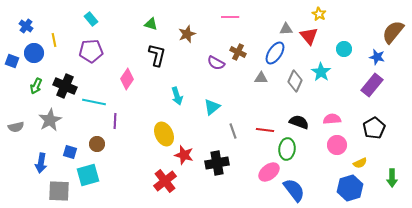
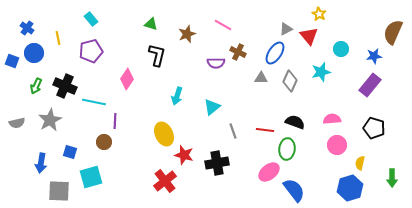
pink line at (230, 17): moved 7 px left, 8 px down; rotated 30 degrees clockwise
blue cross at (26, 26): moved 1 px right, 2 px down
gray triangle at (286, 29): rotated 24 degrees counterclockwise
brown semicircle at (393, 32): rotated 15 degrees counterclockwise
yellow line at (54, 40): moved 4 px right, 2 px up
cyan circle at (344, 49): moved 3 px left
purple pentagon at (91, 51): rotated 10 degrees counterclockwise
blue star at (377, 57): moved 3 px left, 1 px up; rotated 21 degrees counterclockwise
purple semicircle at (216, 63): rotated 30 degrees counterclockwise
cyan star at (321, 72): rotated 24 degrees clockwise
gray diamond at (295, 81): moved 5 px left
purple rectangle at (372, 85): moved 2 px left
cyan arrow at (177, 96): rotated 36 degrees clockwise
black semicircle at (299, 122): moved 4 px left
gray semicircle at (16, 127): moved 1 px right, 4 px up
black pentagon at (374, 128): rotated 25 degrees counterclockwise
brown circle at (97, 144): moved 7 px right, 2 px up
yellow semicircle at (360, 163): rotated 128 degrees clockwise
cyan square at (88, 175): moved 3 px right, 2 px down
